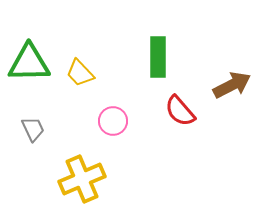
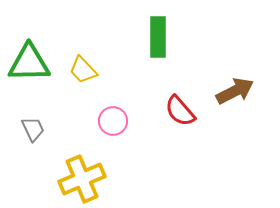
green rectangle: moved 20 px up
yellow trapezoid: moved 3 px right, 3 px up
brown arrow: moved 3 px right, 6 px down
